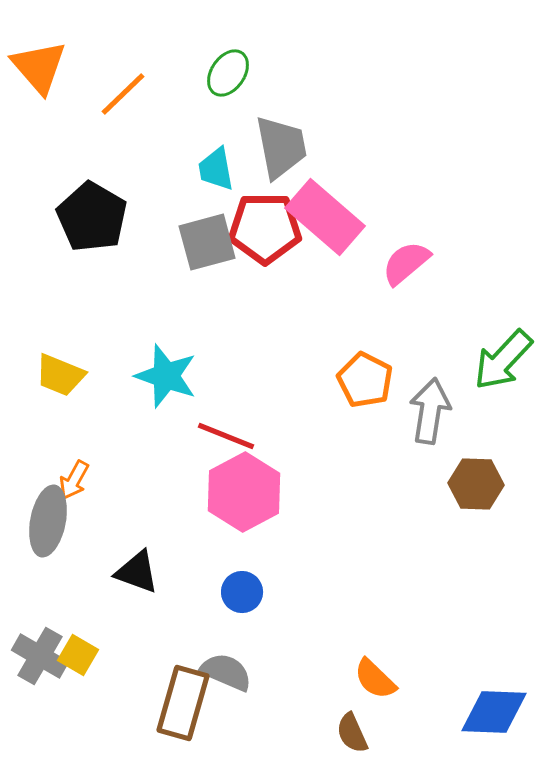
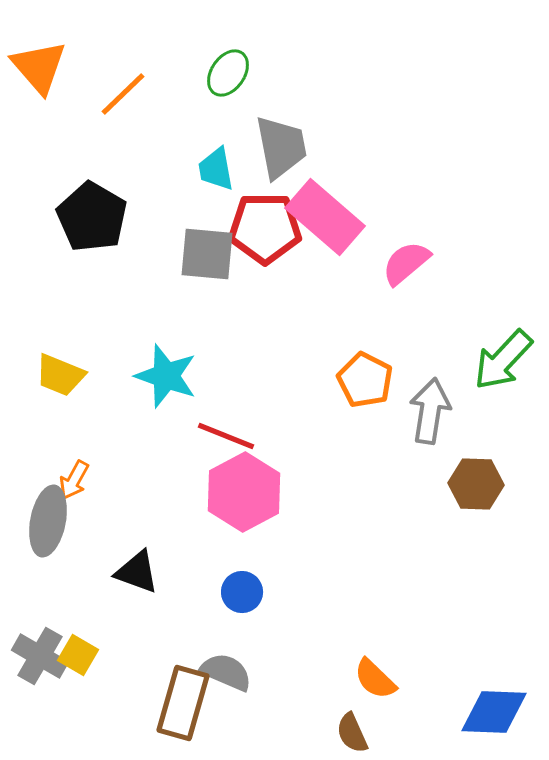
gray square: moved 12 px down; rotated 20 degrees clockwise
